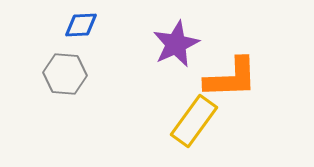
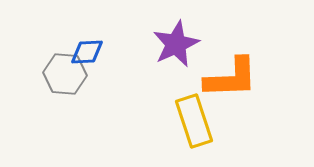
blue diamond: moved 6 px right, 27 px down
yellow rectangle: rotated 54 degrees counterclockwise
